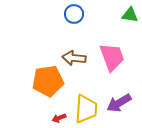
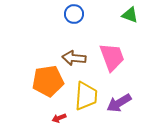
green triangle: rotated 12 degrees clockwise
yellow trapezoid: moved 13 px up
